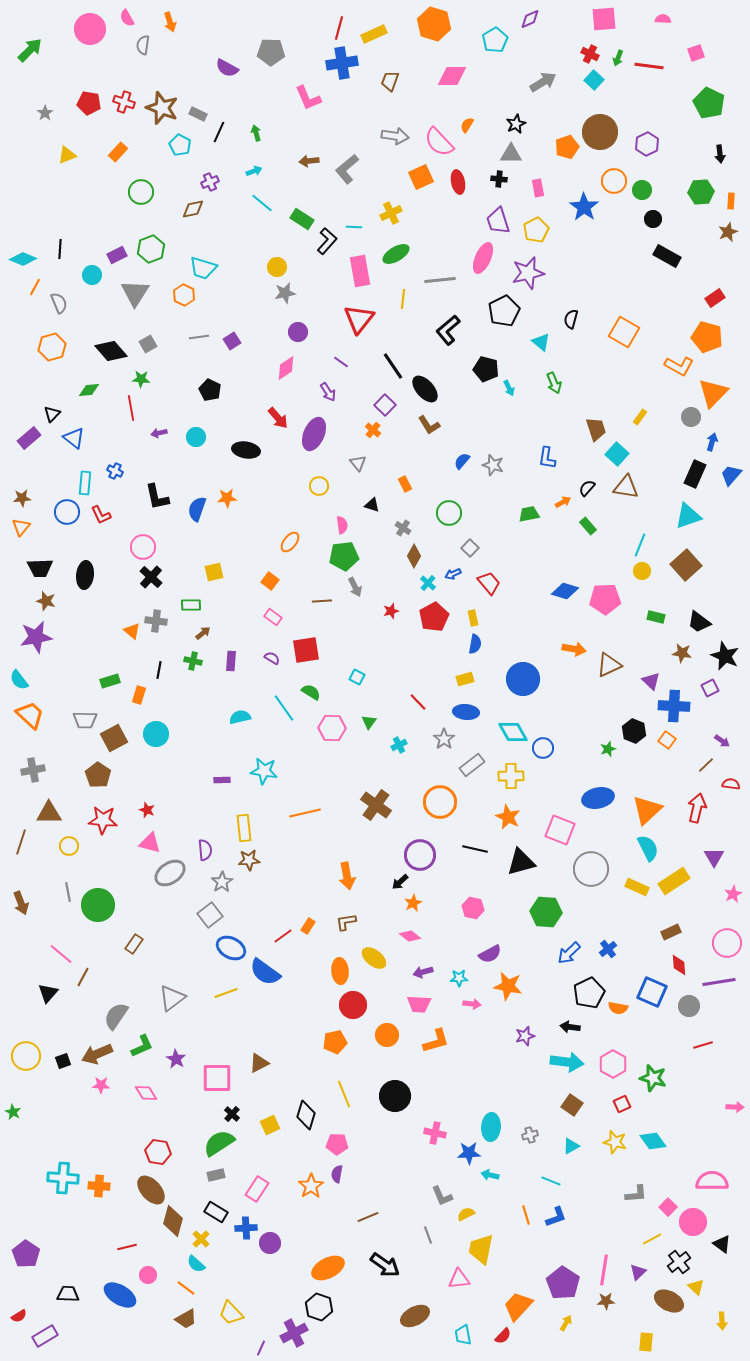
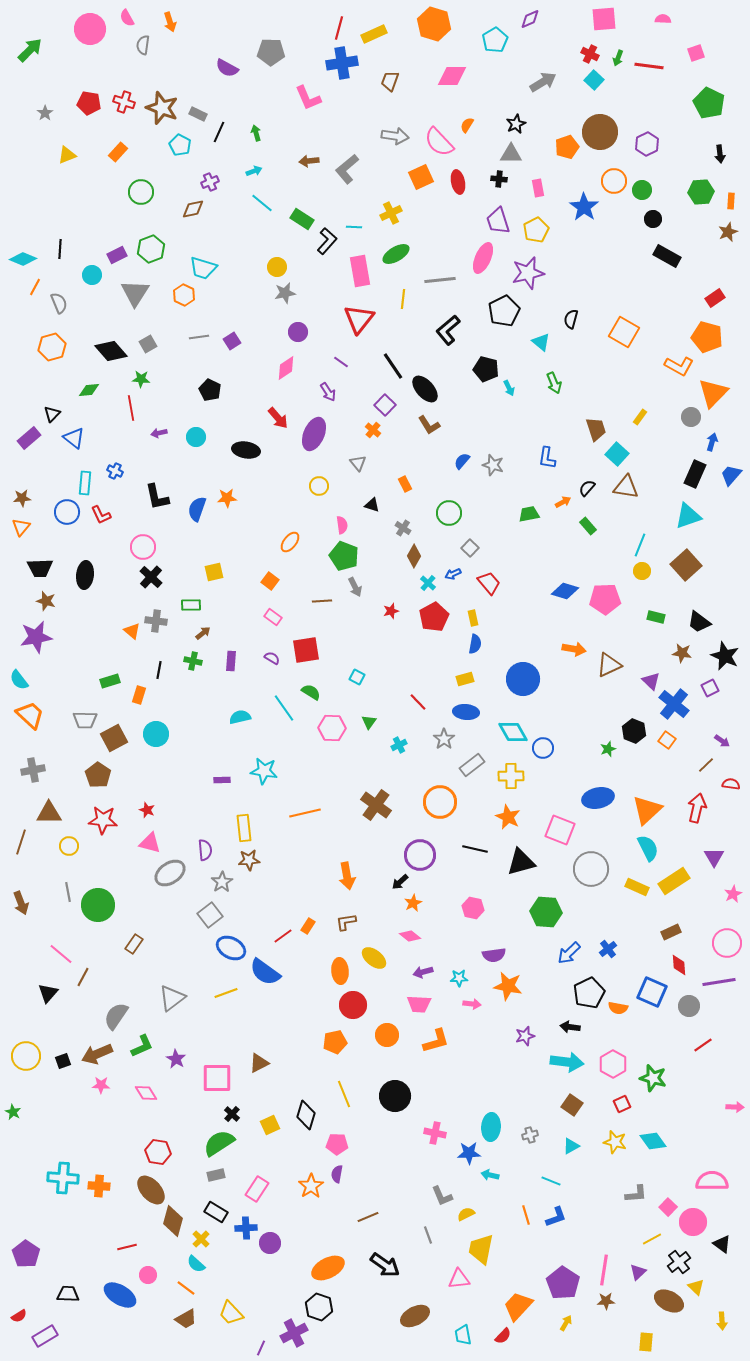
green pentagon at (344, 556): rotated 28 degrees clockwise
blue cross at (674, 706): moved 2 px up; rotated 36 degrees clockwise
purple semicircle at (490, 954): moved 4 px right, 1 px down; rotated 20 degrees clockwise
red line at (703, 1045): rotated 18 degrees counterclockwise
